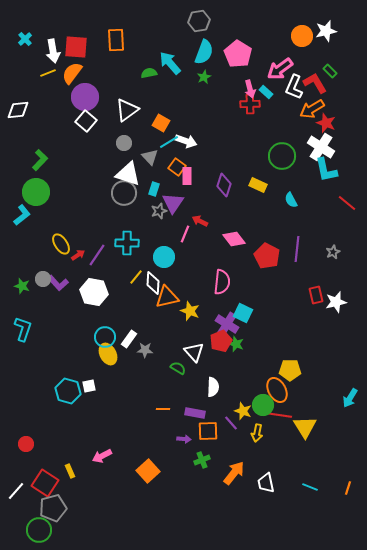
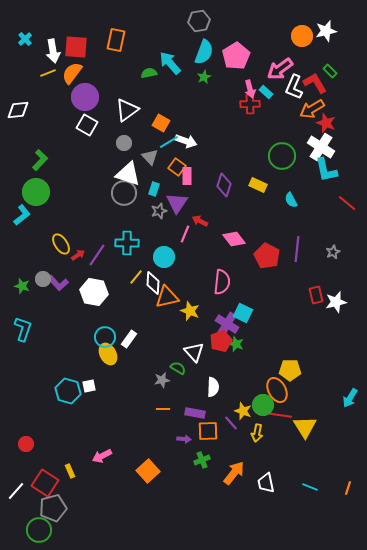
orange rectangle at (116, 40): rotated 15 degrees clockwise
pink pentagon at (238, 54): moved 2 px left, 2 px down; rotated 8 degrees clockwise
white square at (86, 121): moved 1 px right, 4 px down; rotated 10 degrees counterclockwise
purple triangle at (173, 203): moved 4 px right
gray star at (145, 350): moved 17 px right, 30 px down; rotated 14 degrees counterclockwise
